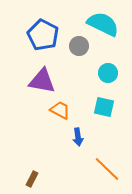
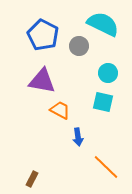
cyan square: moved 1 px left, 5 px up
orange line: moved 1 px left, 2 px up
